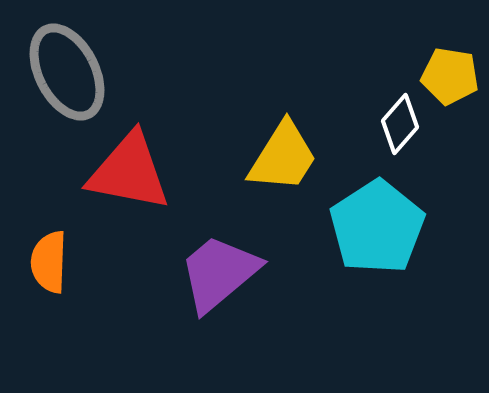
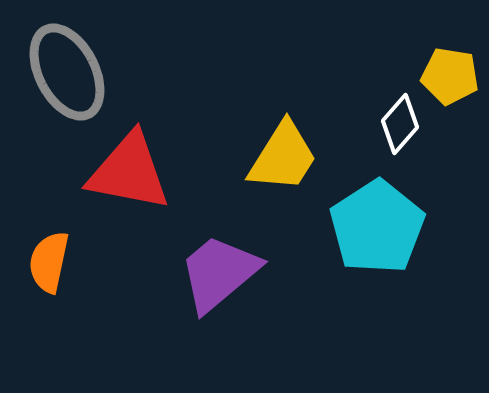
orange semicircle: rotated 10 degrees clockwise
